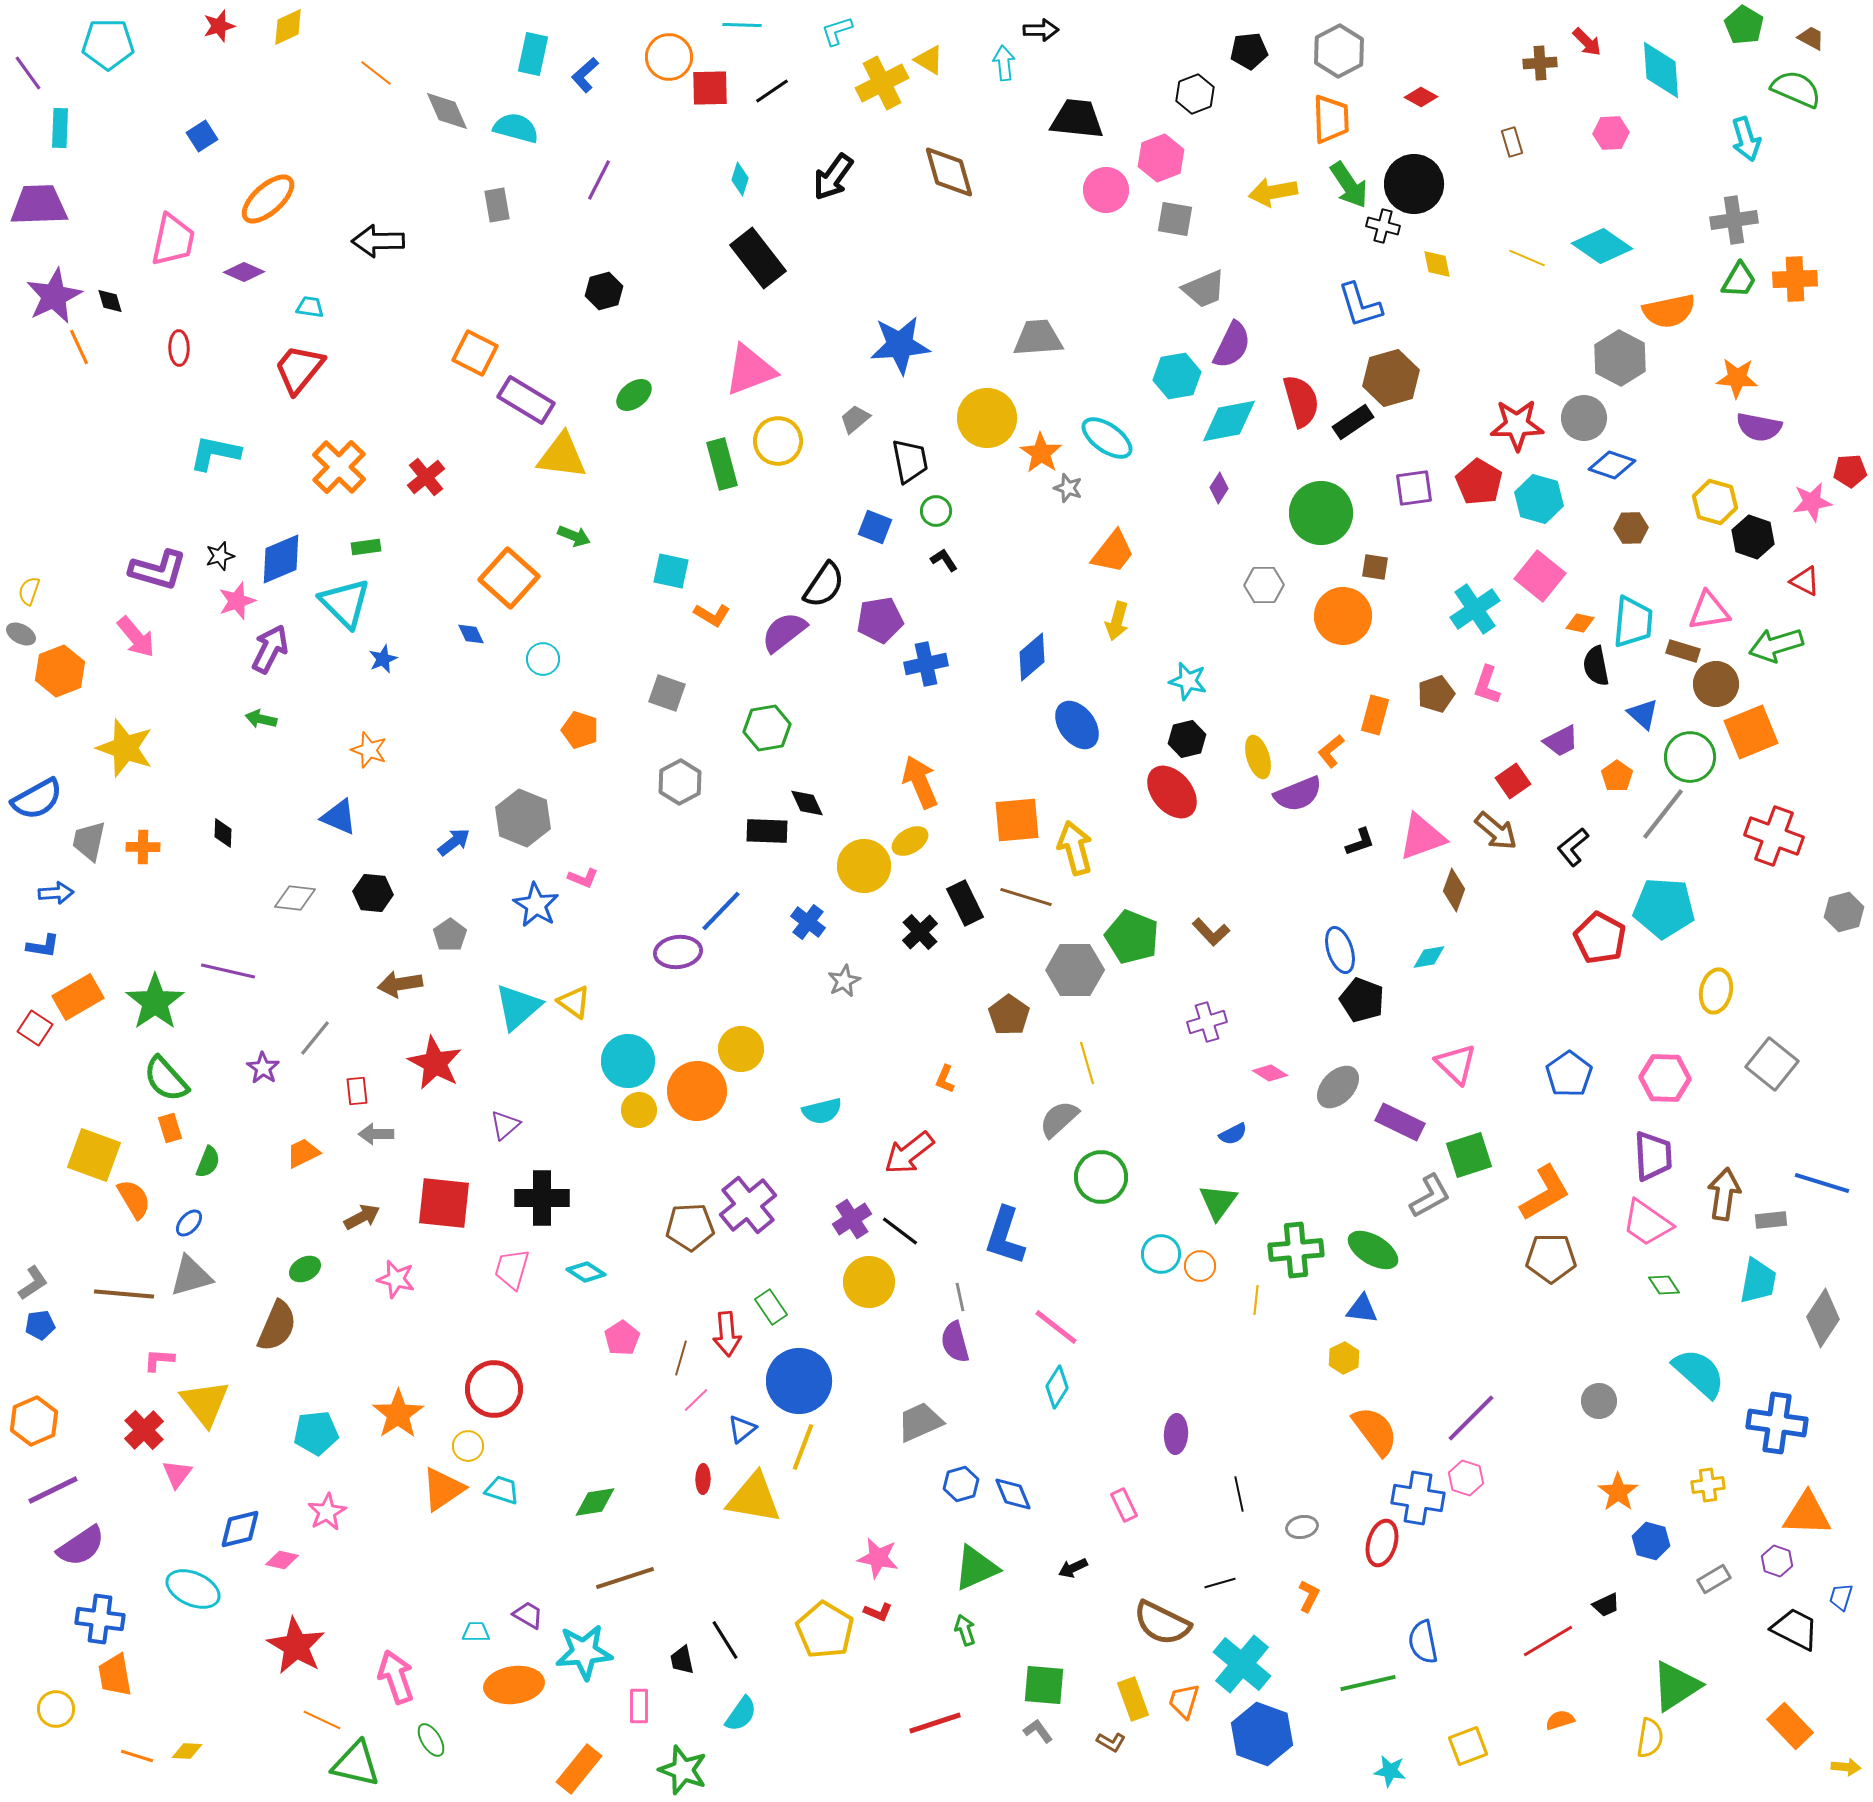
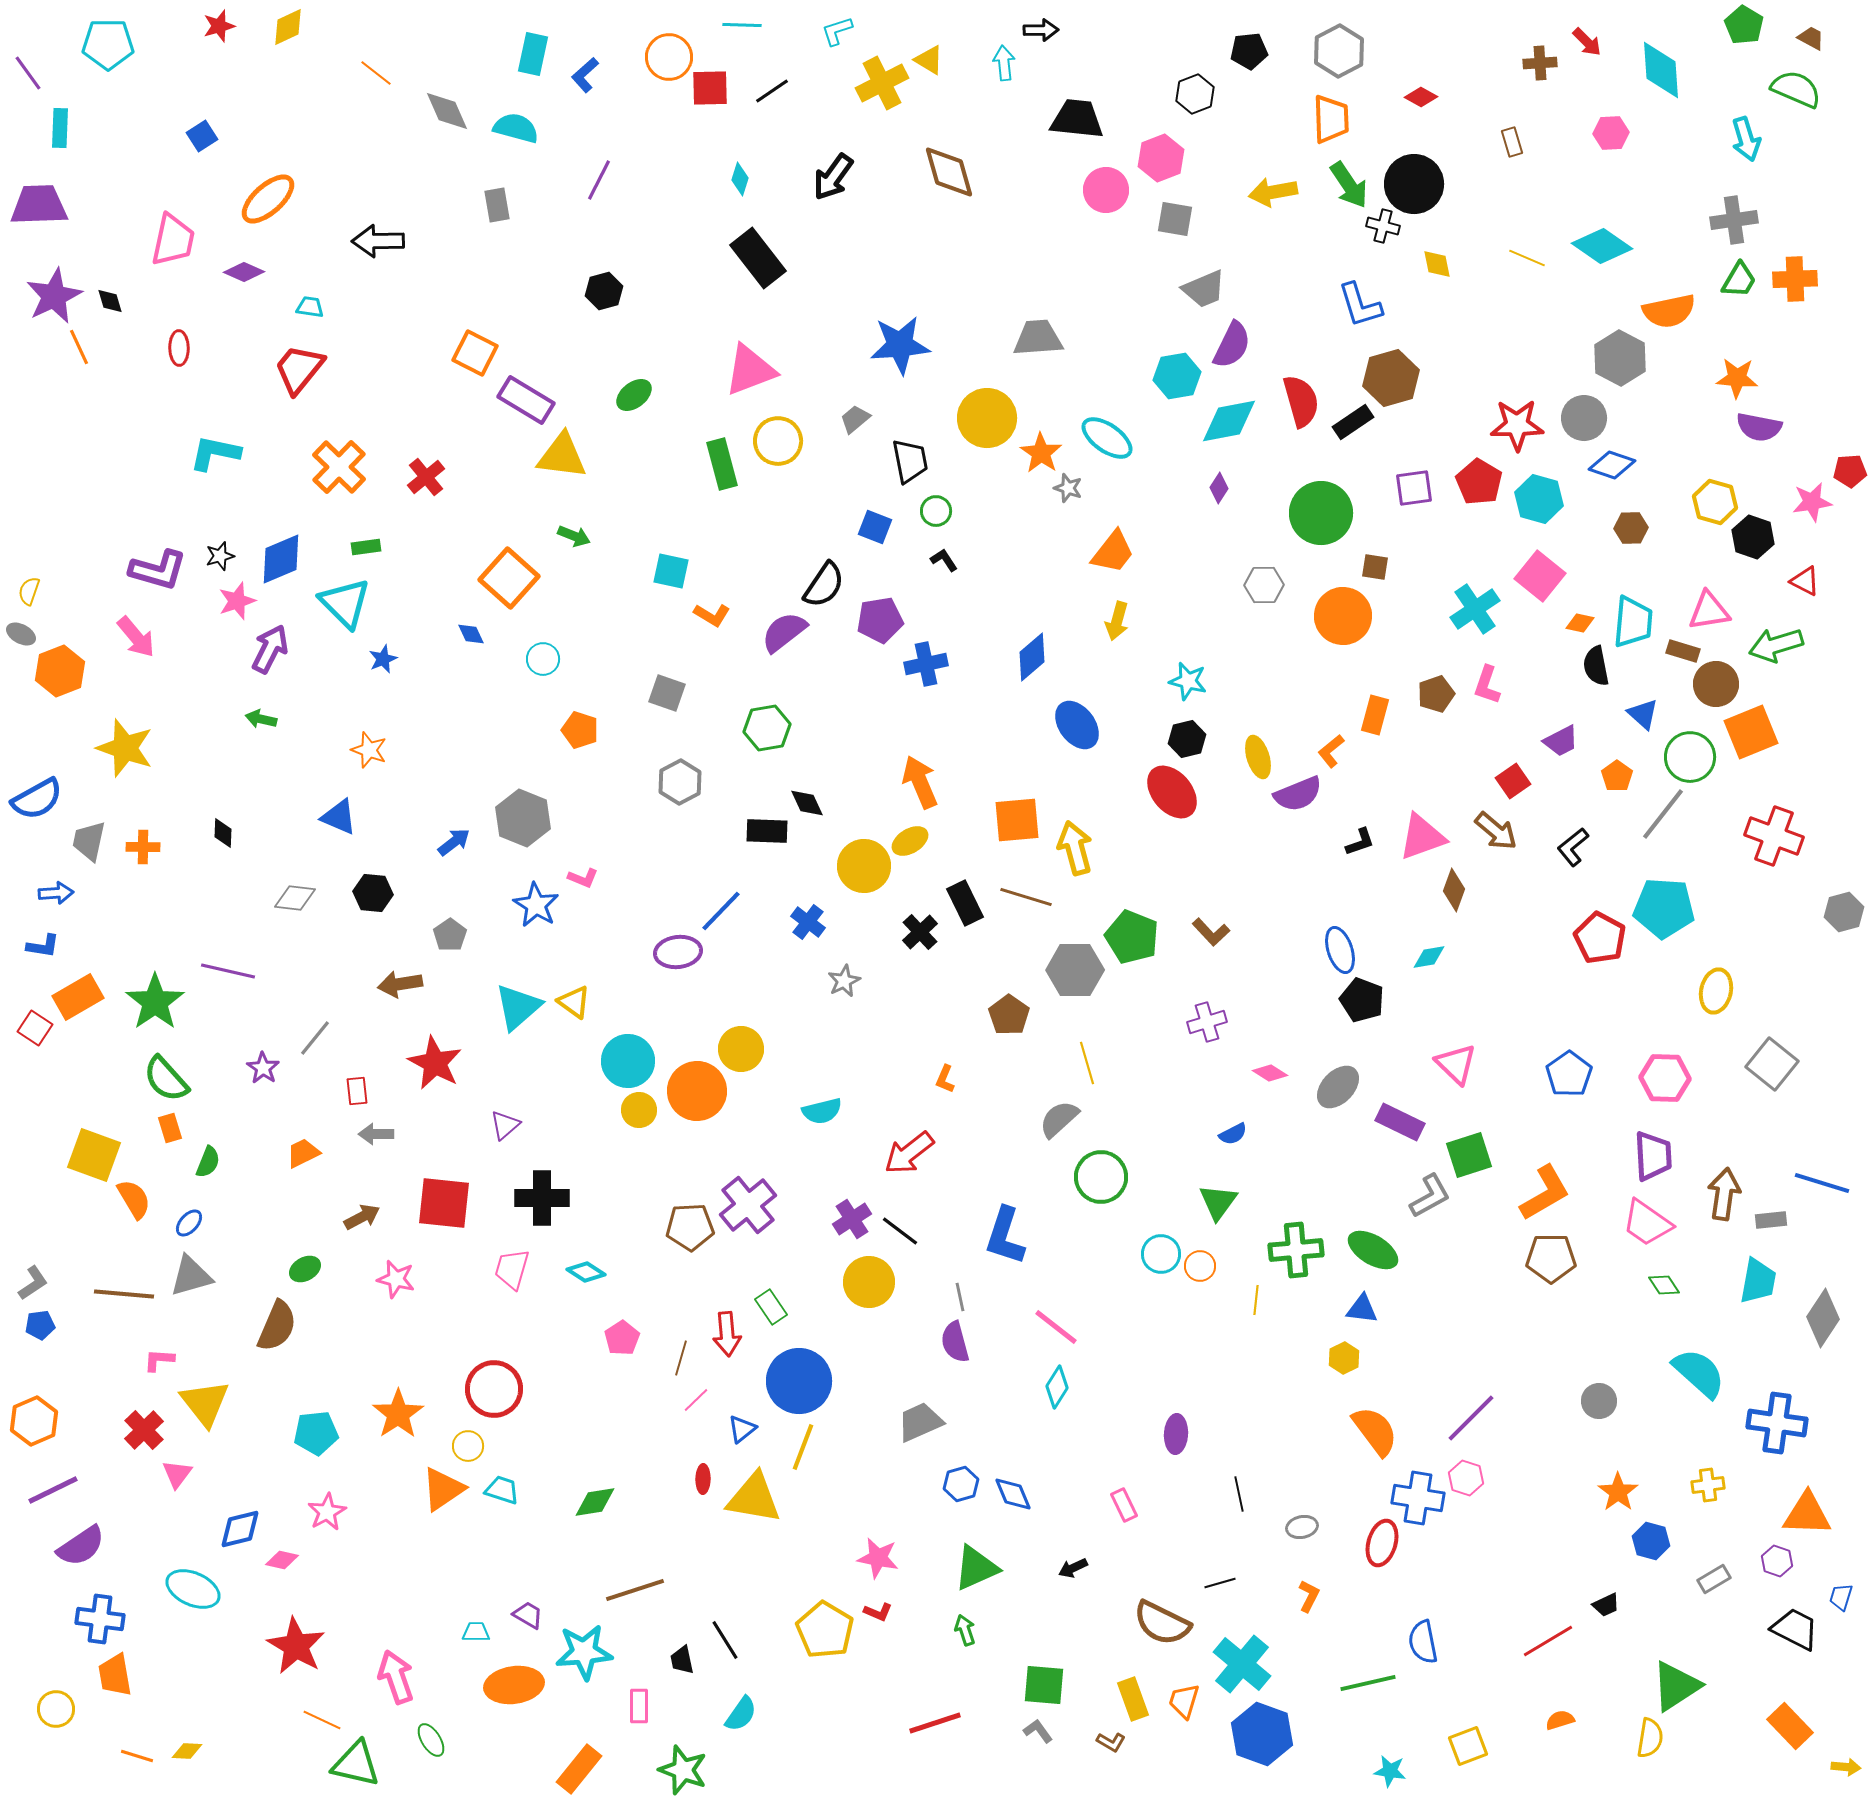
brown line at (625, 1578): moved 10 px right, 12 px down
